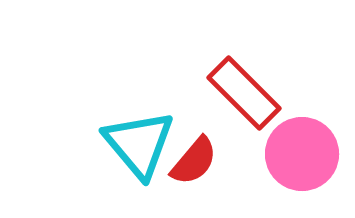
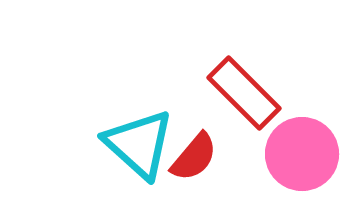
cyan triangle: rotated 8 degrees counterclockwise
red semicircle: moved 4 px up
